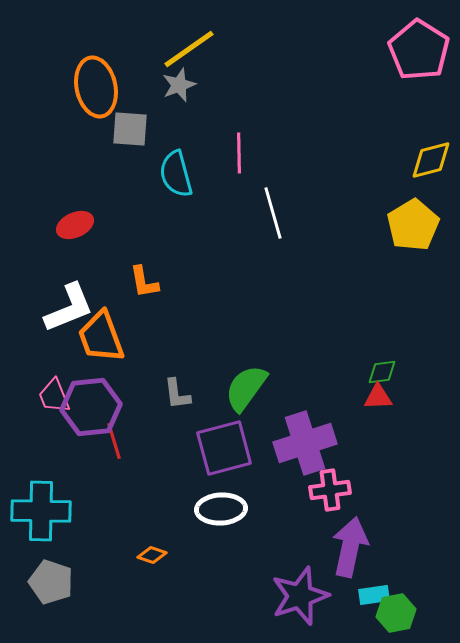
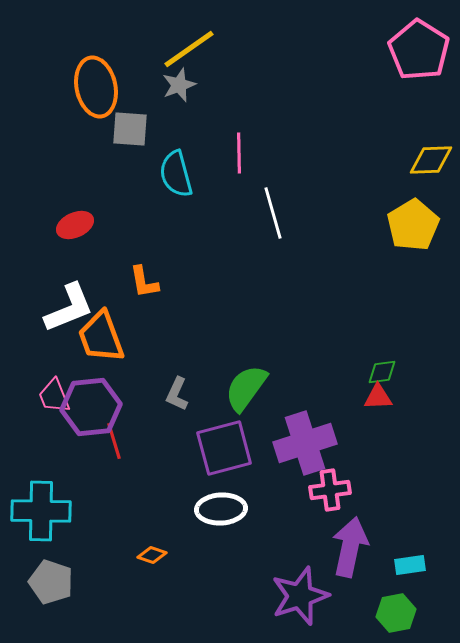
yellow diamond: rotated 12 degrees clockwise
gray L-shape: rotated 32 degrees clockwise
cyan rectangle: moved 36 px right, 30 px up
